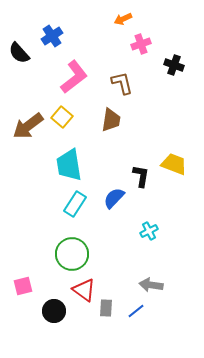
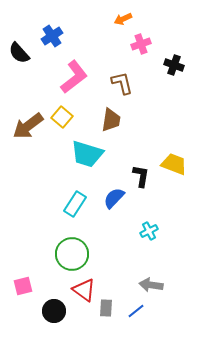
cyan trapezoid: moved 18 px right, 11 px up; rotated 64 degrees counterclockwise
